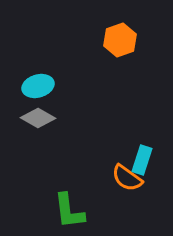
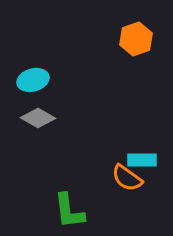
orange hexagon: moved 16 px right, 1 px up
cyan ellipse: moved 5 px left, 6 px up
cyan rectangle: rotated 72 degrees clockwise
